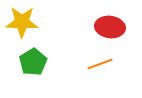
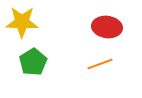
red ellipse: moved 3 px left
